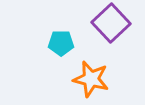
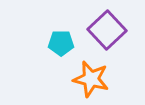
purple square: moved 4 px left, 7 px down
